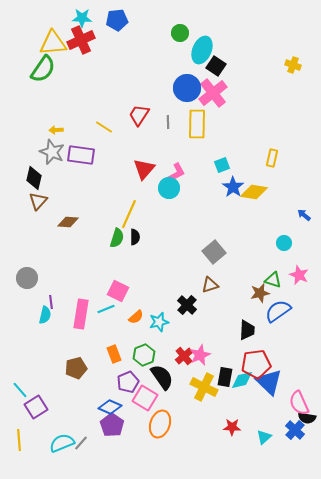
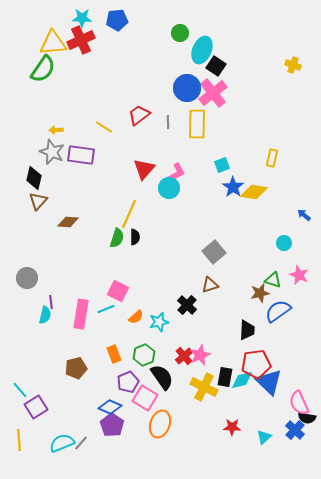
red trapezoid at (139, 115): rotated 20 degrees clockwise
